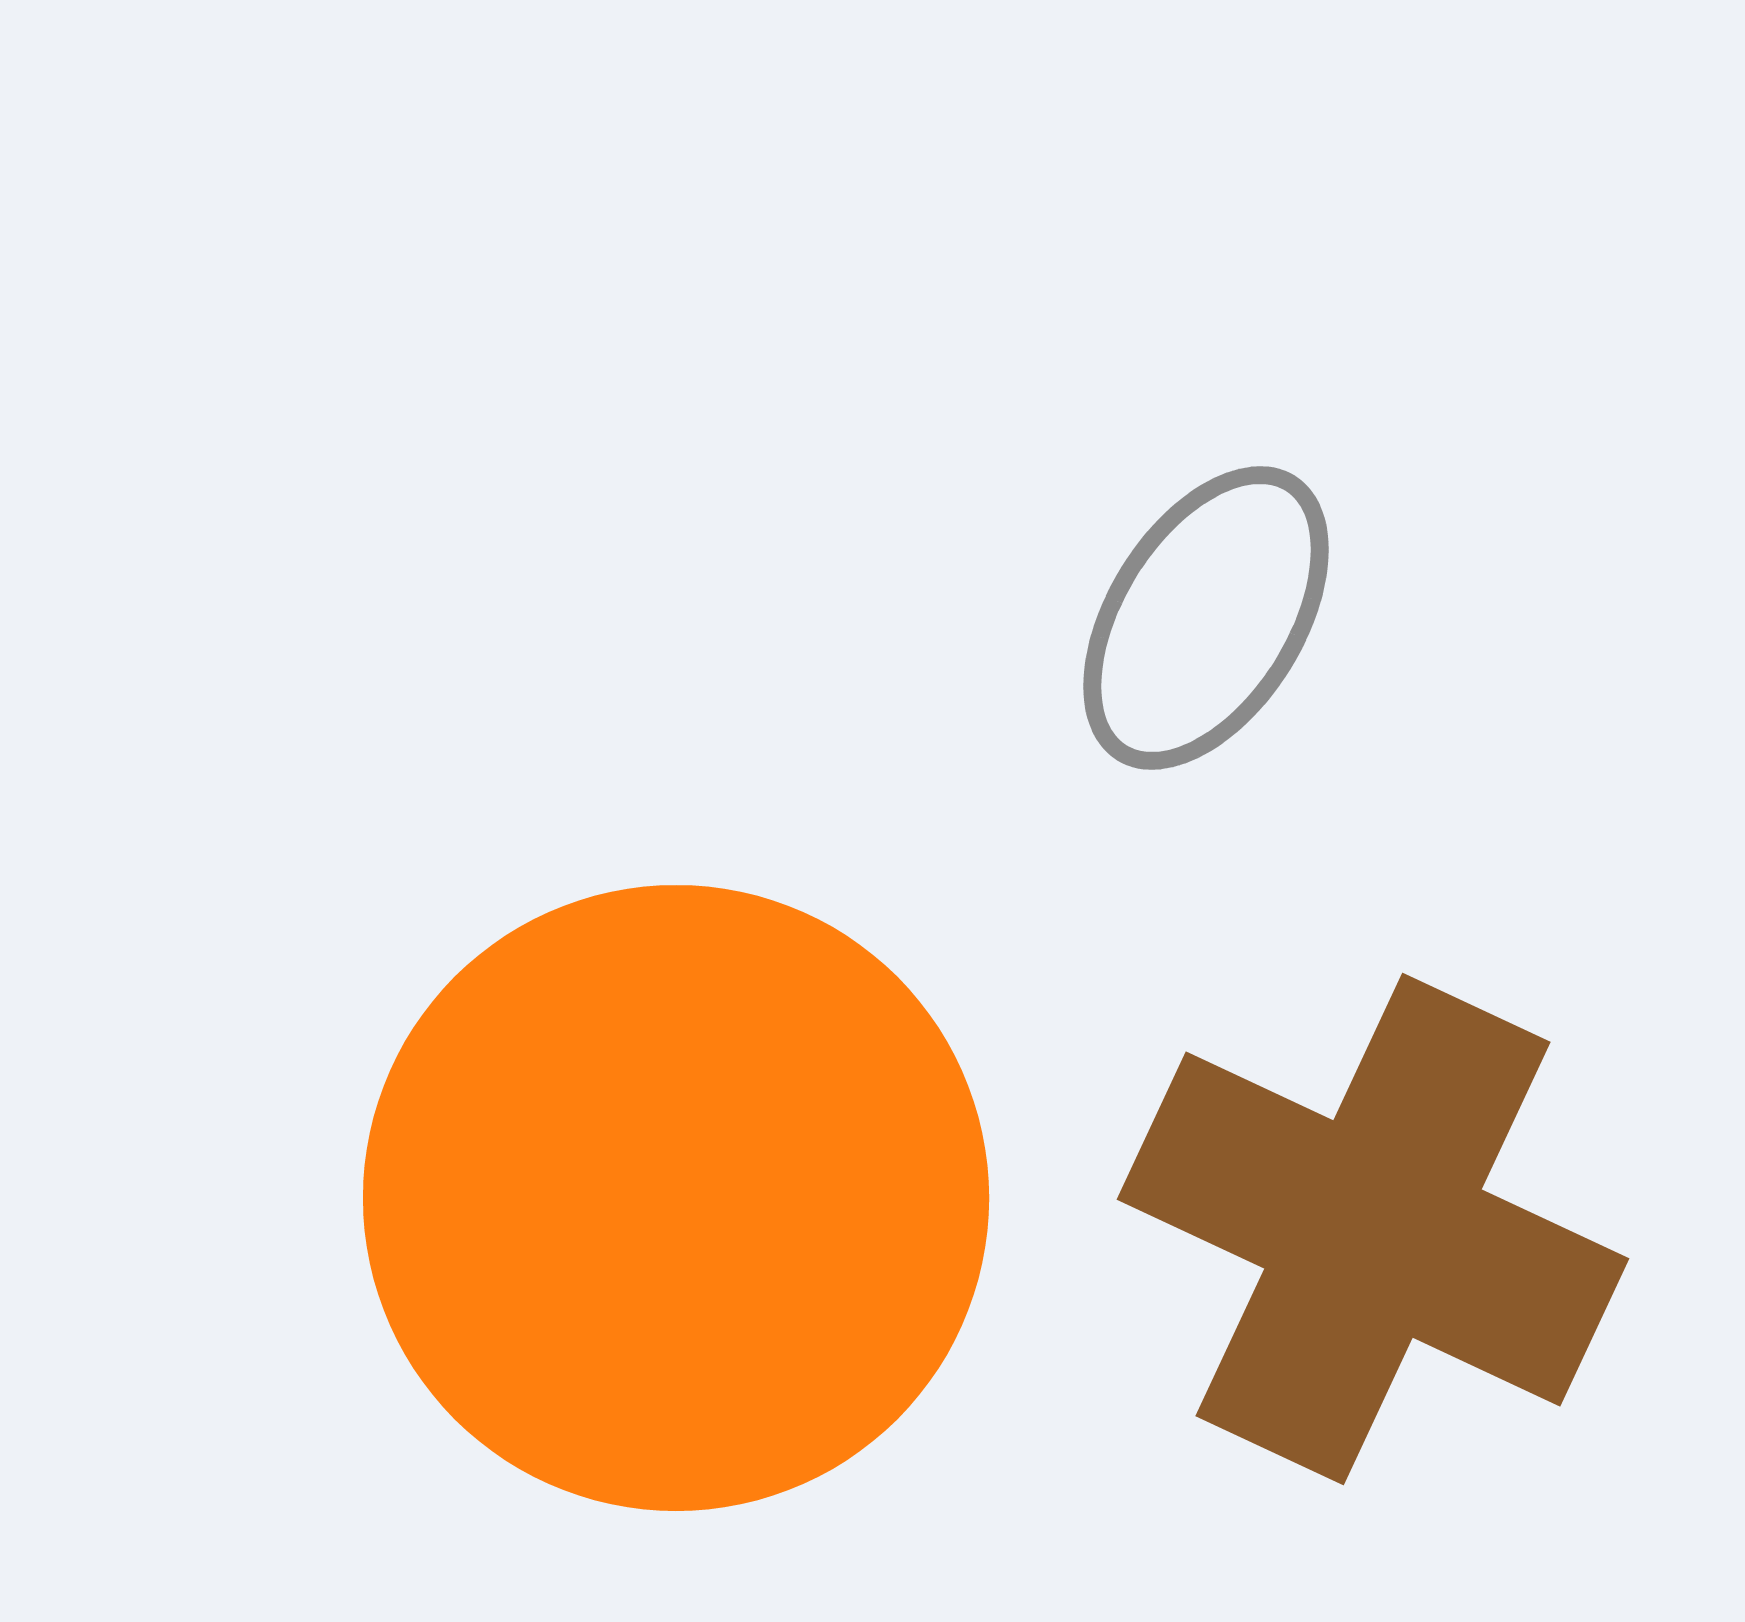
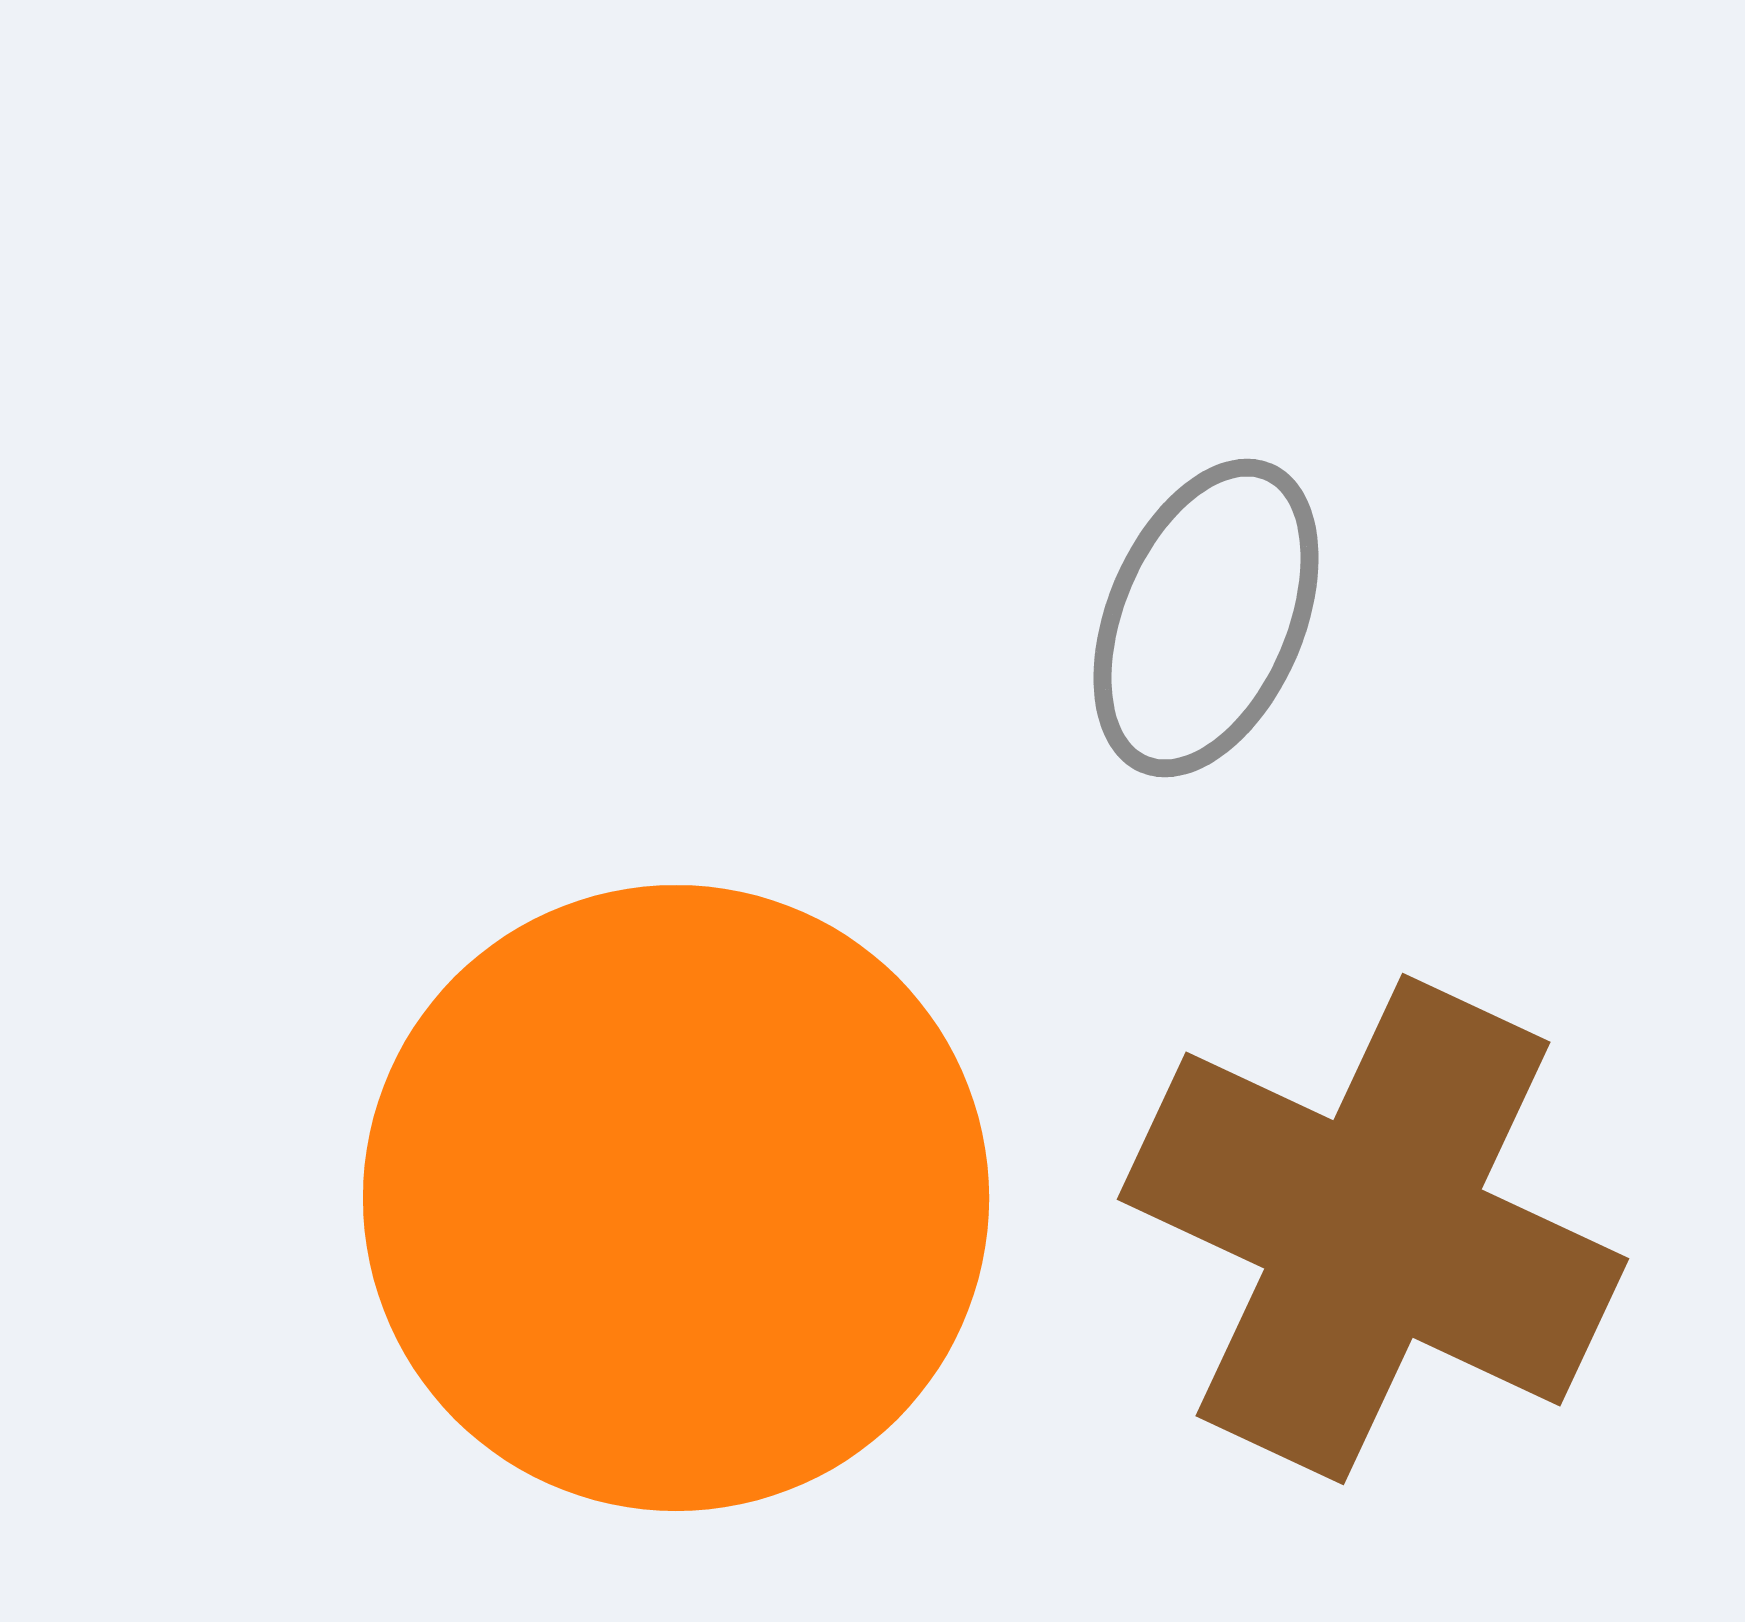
gray ellipse: rotated 9 degrees counterclockwise
